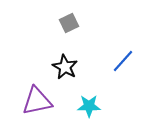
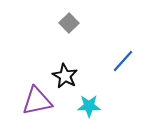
gray square: rotated 18 degrees counterclockwise
black star: moved 9 px down
